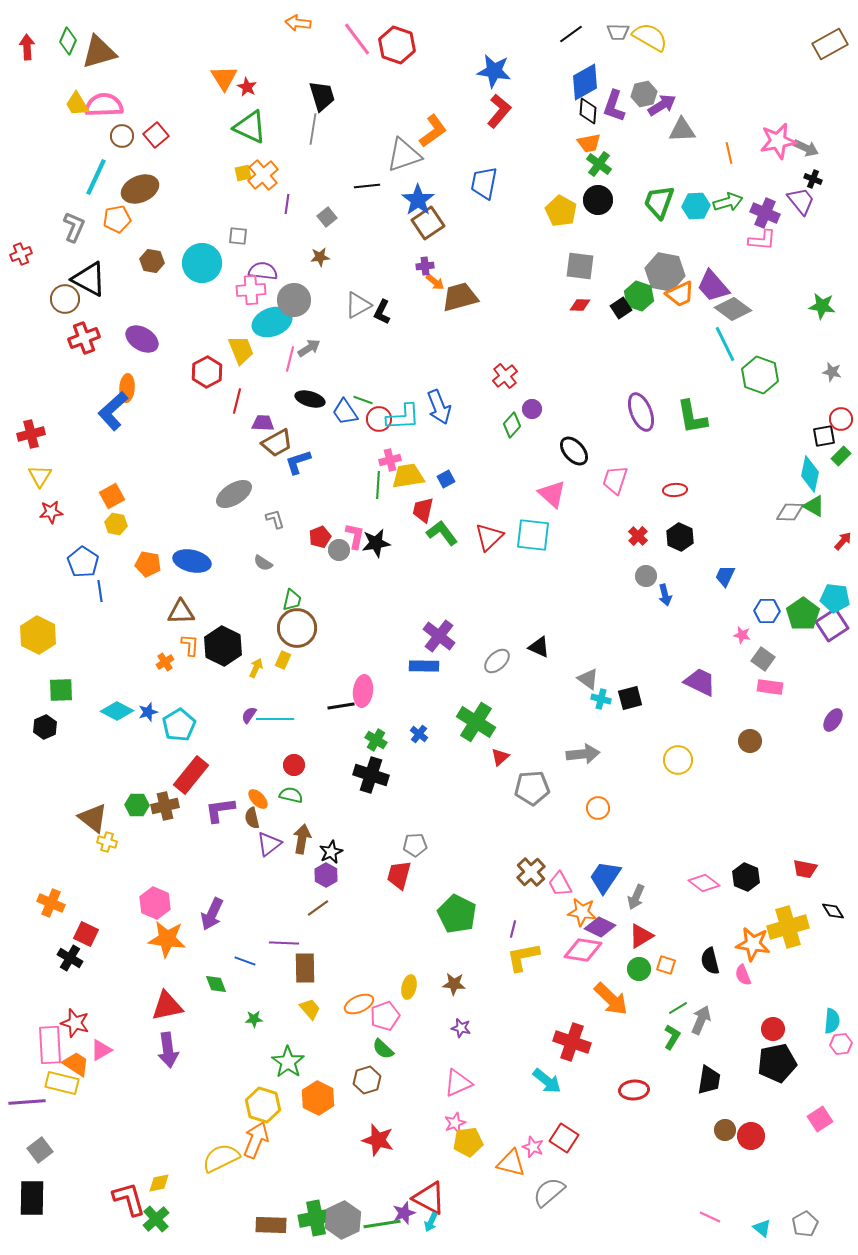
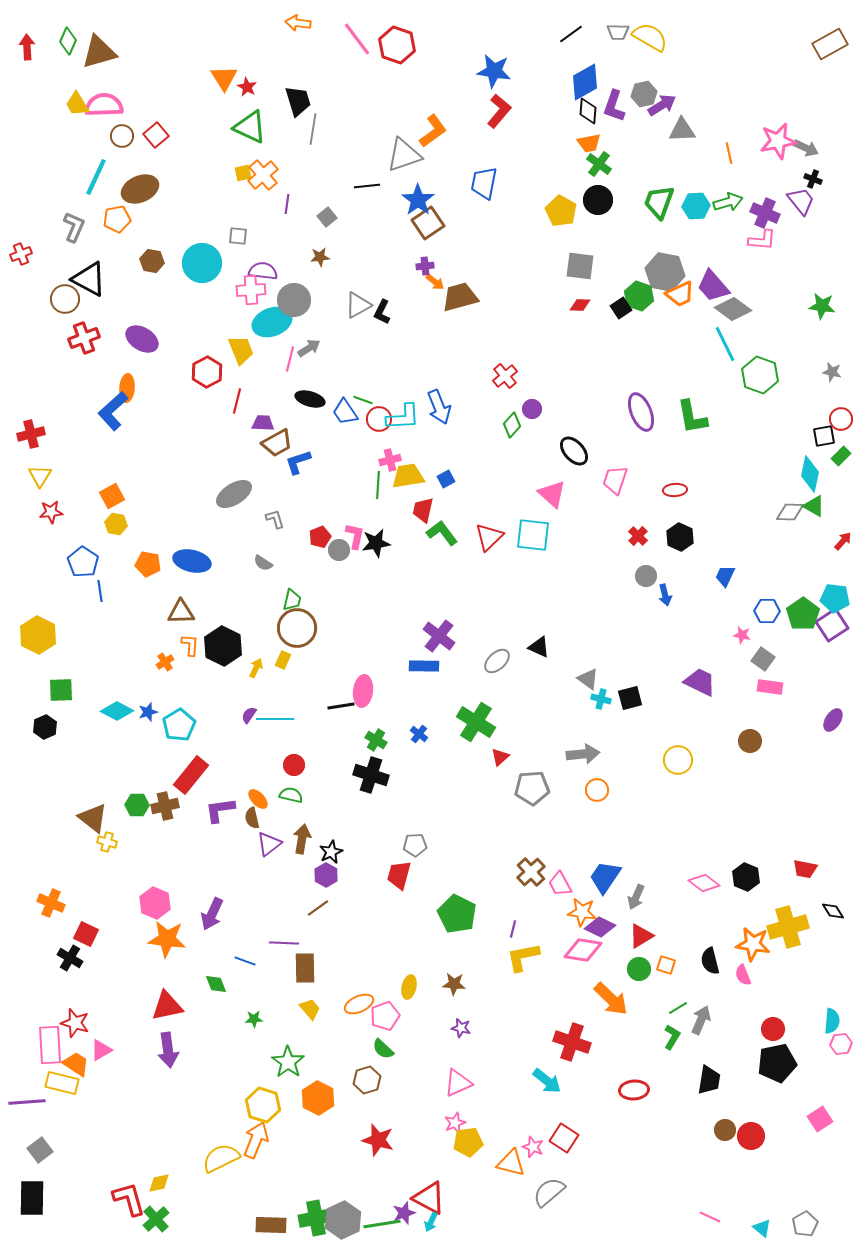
black trapezoid at (322, 96): moved 24 px left, 5 px down
orange circle at (598, 808): moved 1 px left, 18 px up
